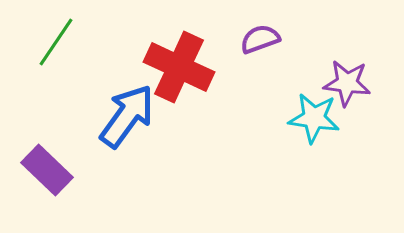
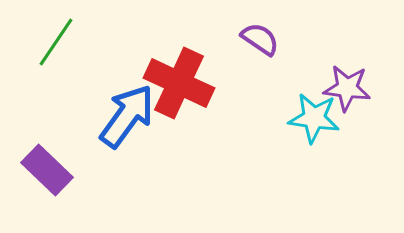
purple semicircle: rotated 54 degrees clockwise
red cross: moved 16 px down
purple star: moved 5 px down
